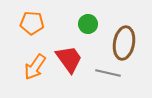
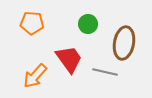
orange arrow: moved 9 px down; rotated 8 degrees clockwise
gray line: moved 3 px left, 1 px up
